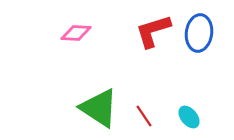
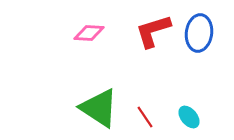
pink diamond: moved 13 px right
red line: moved 1 px right, 1 px down
